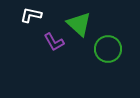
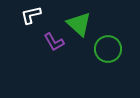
white L-shape: rotated 25 degrees counterclockwise
